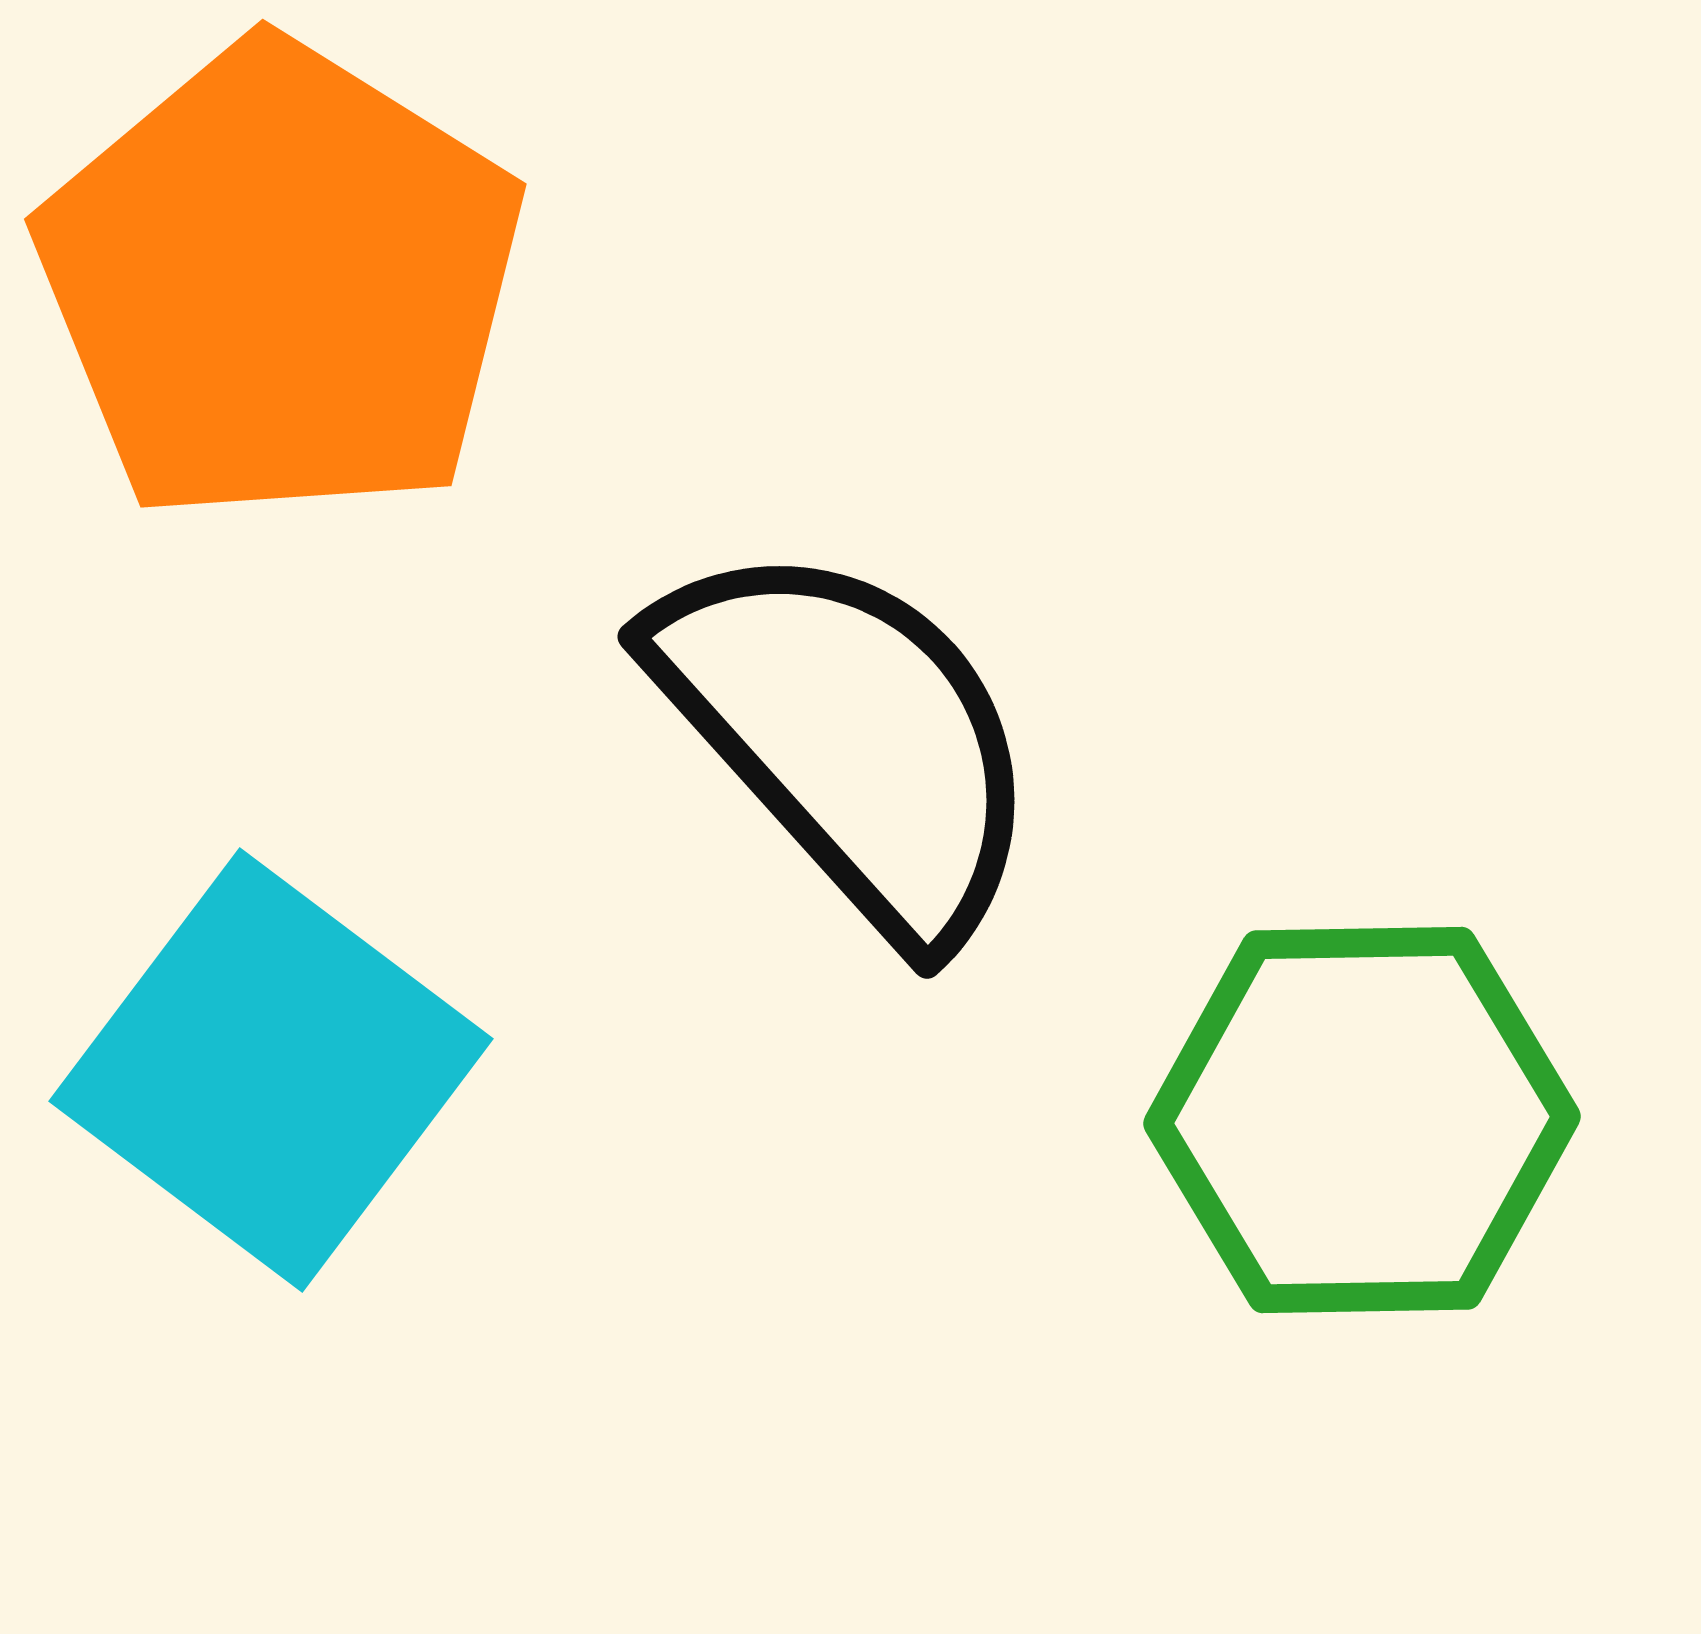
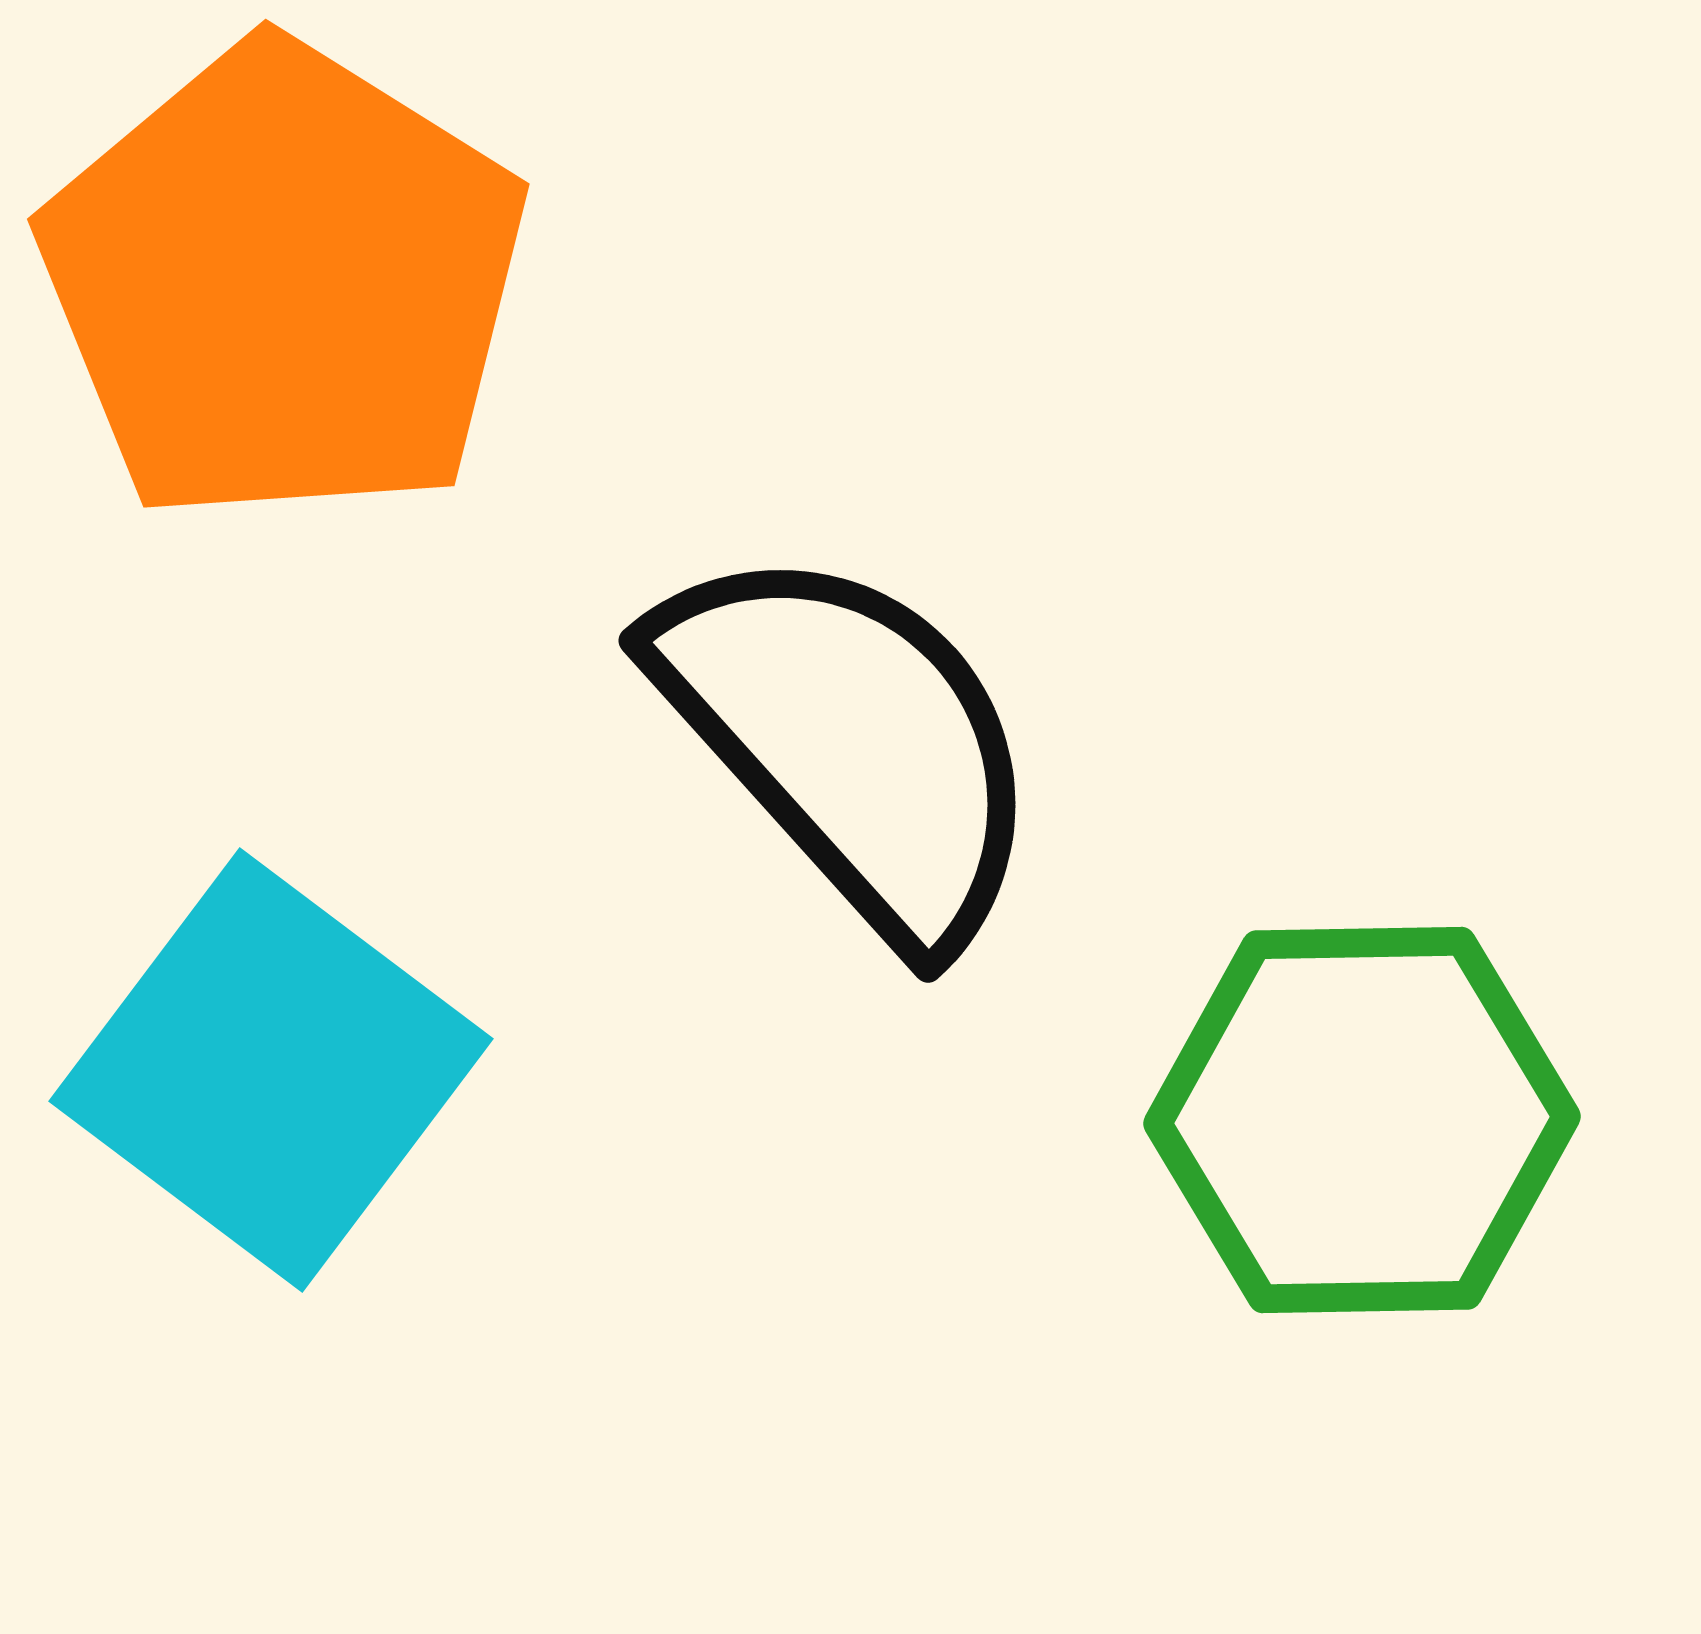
orange pentagon: moved 3 px right
black semicircle: moved 1 px right, 4 px down
